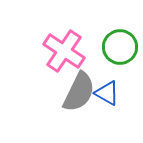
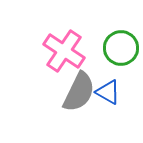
green circle: moved 1 px right, 1 px down
blue triangle: moved 1 px right, 1 px up
